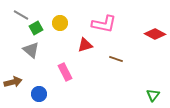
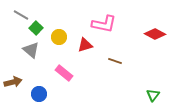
yellow circle: moved 1 px left, 14 px down
green square: rotated 16 degrees counterclockwise
brown line: moved 1 px left, 2 px down
pink rectangle: moved 1 px left, 1 px down; rotated 24 degrees counterclockwise
